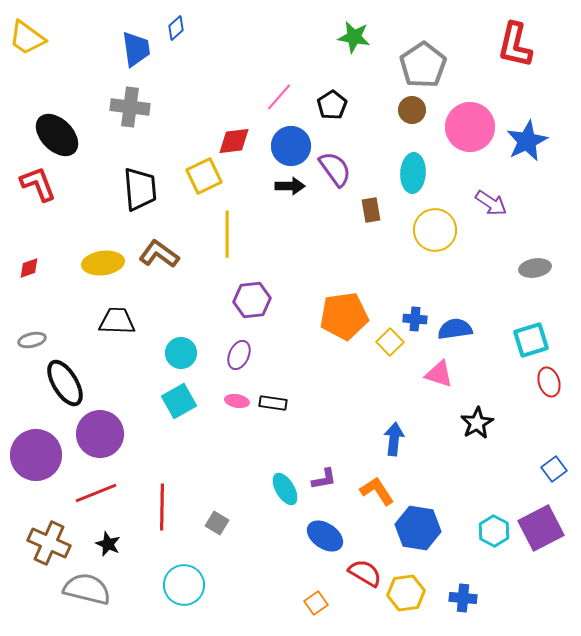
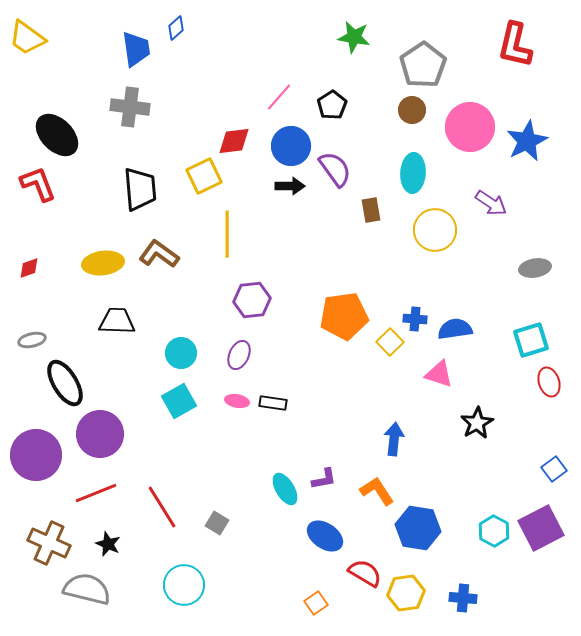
red line at (162, 507): rotated 33 degrees counterclockwise
